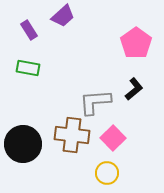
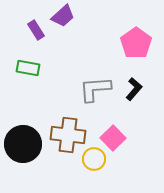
purple rectangle: moved 7 px right
black L-shape: rotated 10 degrees counterclockwise
gray L-shape: moved 13 px up
brown cross: moved 4 px left
yellow circle: moved 13 px left, 14 px up
